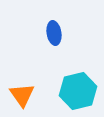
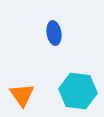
cyan hexagon: rotated 21 degrees clockwise
